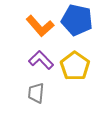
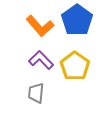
blue pentagon: rotated 24 degrees clockwise
